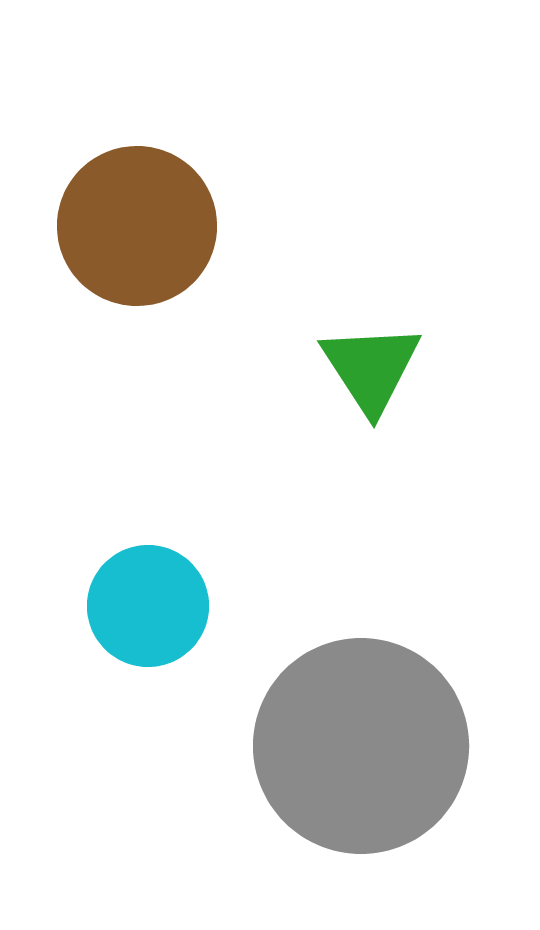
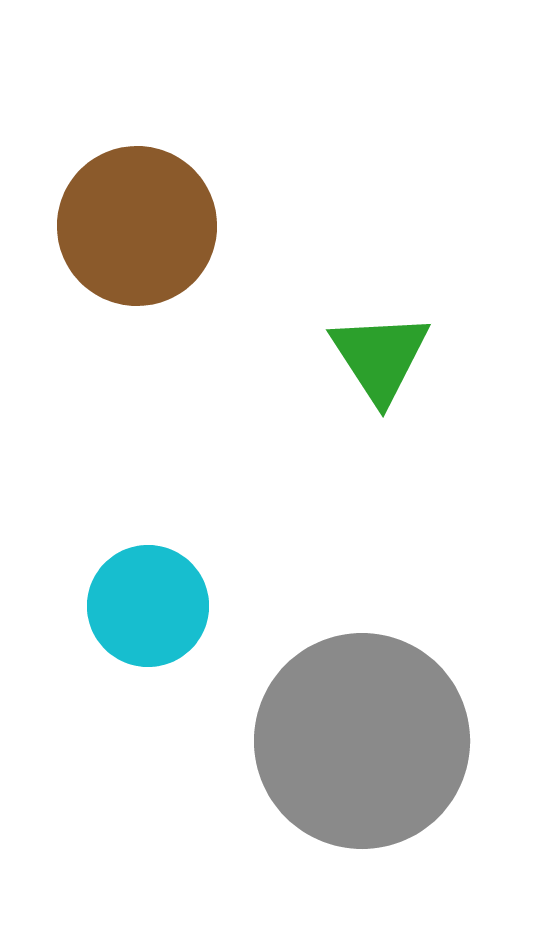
green triangle: moved 9 px right, 11 px up
gray circle: moved 1 px right, 5 px up
